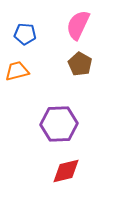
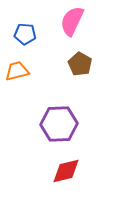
pink semicircle: moved 6 px left, 4 px up
